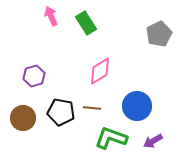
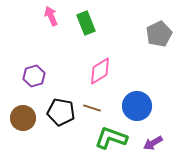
green rectangle: rotated 10 degrees clockwise
brown line: rotated 12 degrees clockwise
purple arrow: moved 2 px down
